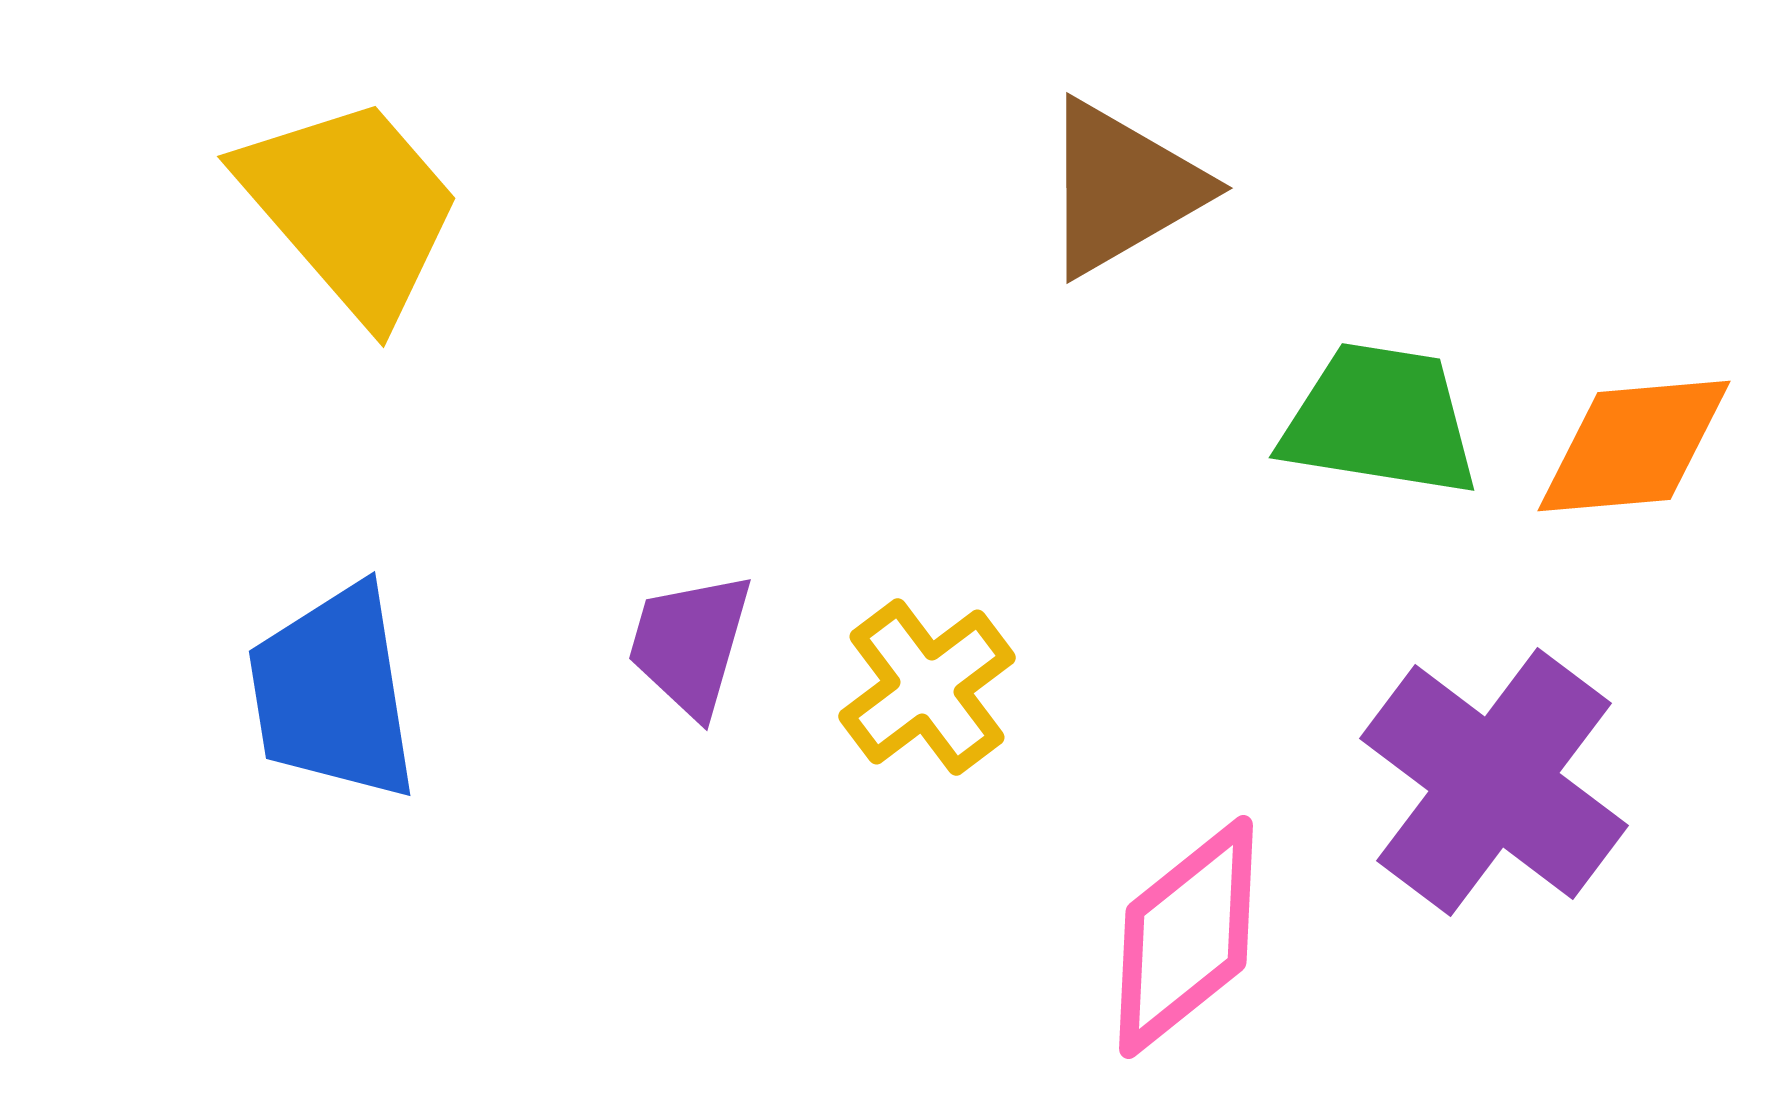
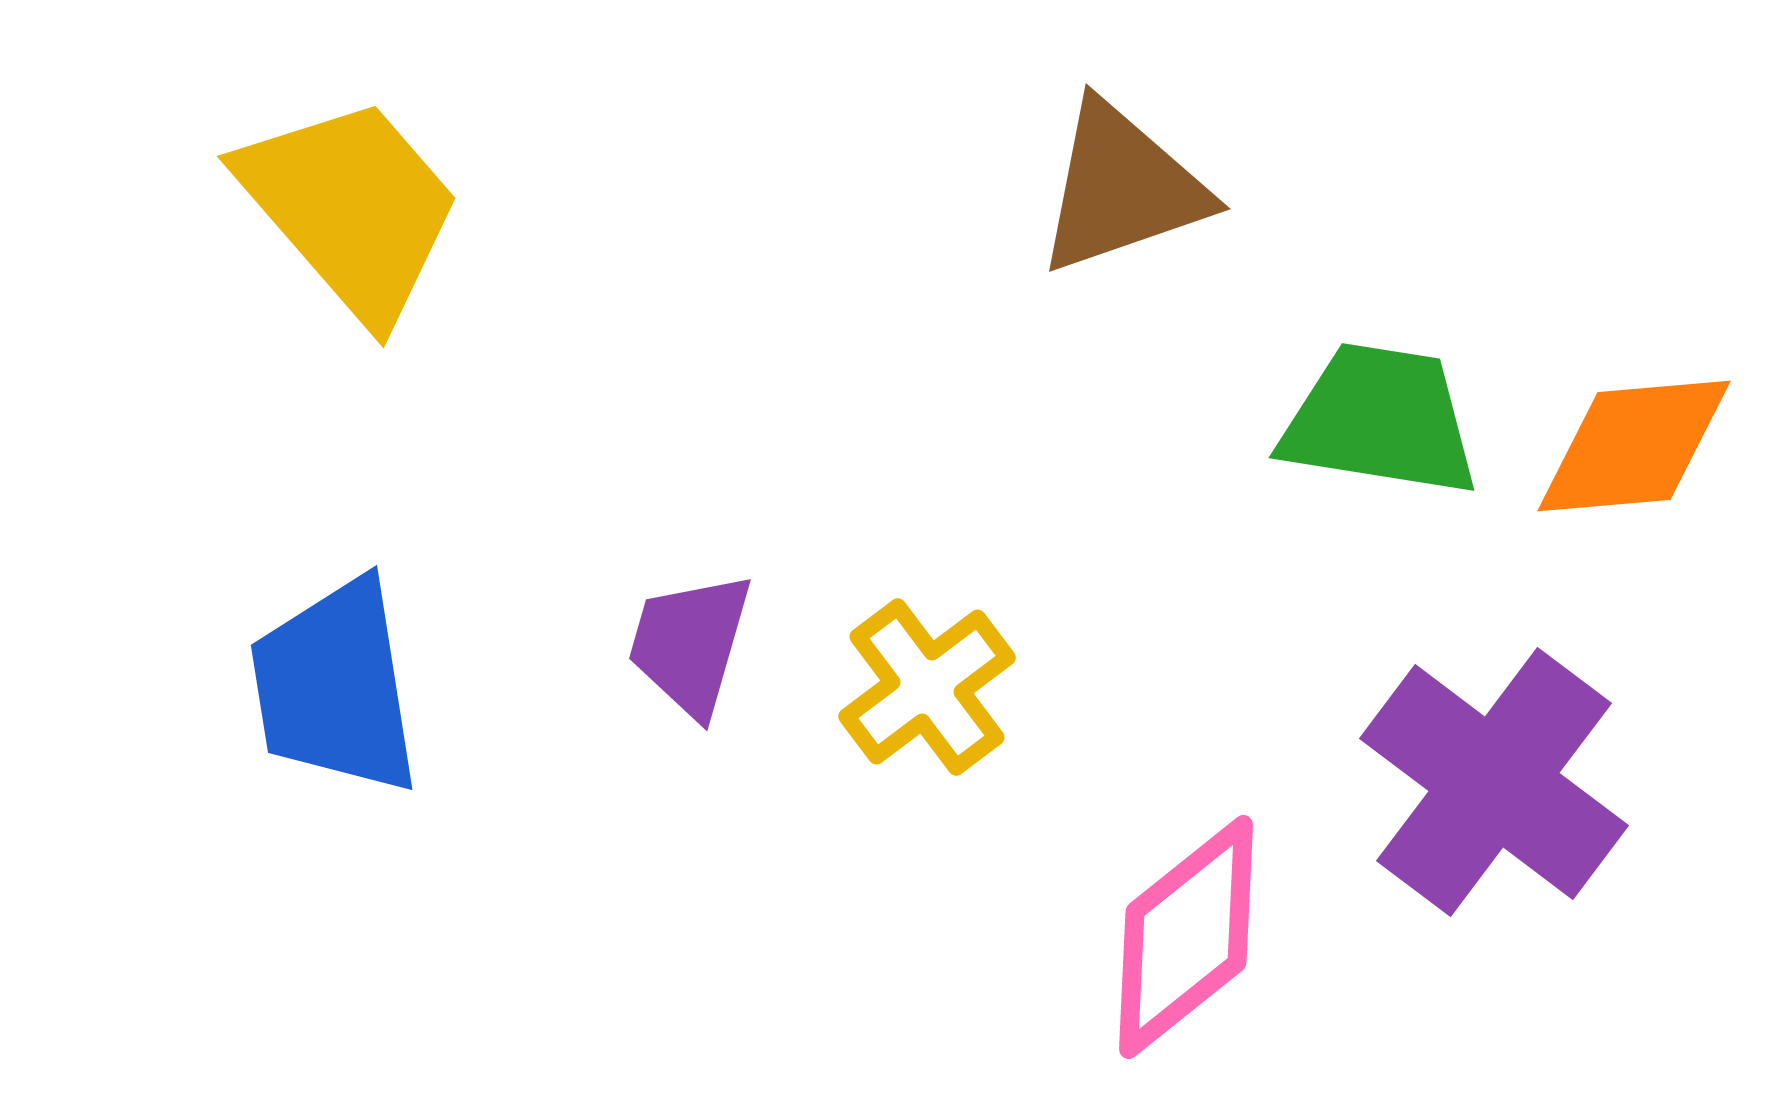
brown triangle: rotated 11 degrees clockwise
blue trapezoid: moved 2 px right, 6 px up
